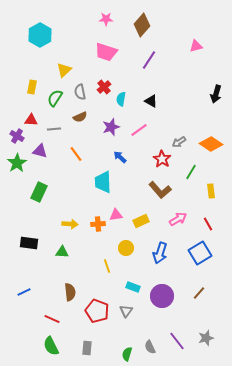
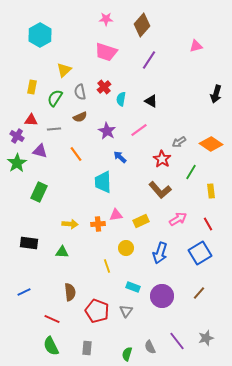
purple star at (111, 127): moved 4 px left, 4 px down; rotated 24 degrees counterclockwise
